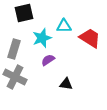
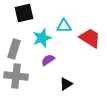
gray cross: moved 1 px right, 1 px up; rotated 20 degrees counterclockwise
black triangle: rotated 40 degrees counterclockwise
